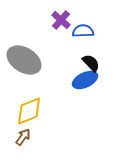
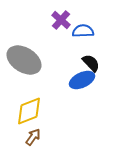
blue ellipse: moved 3 px left
brown arrow: moved 10 px right
